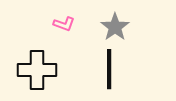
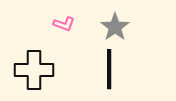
black cross: moved 3 px left
